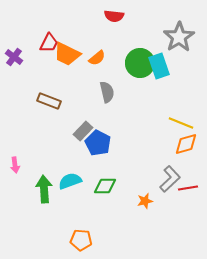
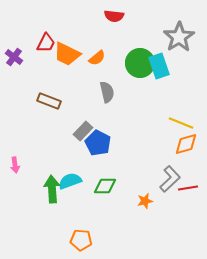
red trapezoid: moved 3 px left
green arrow: moved 8 px right
